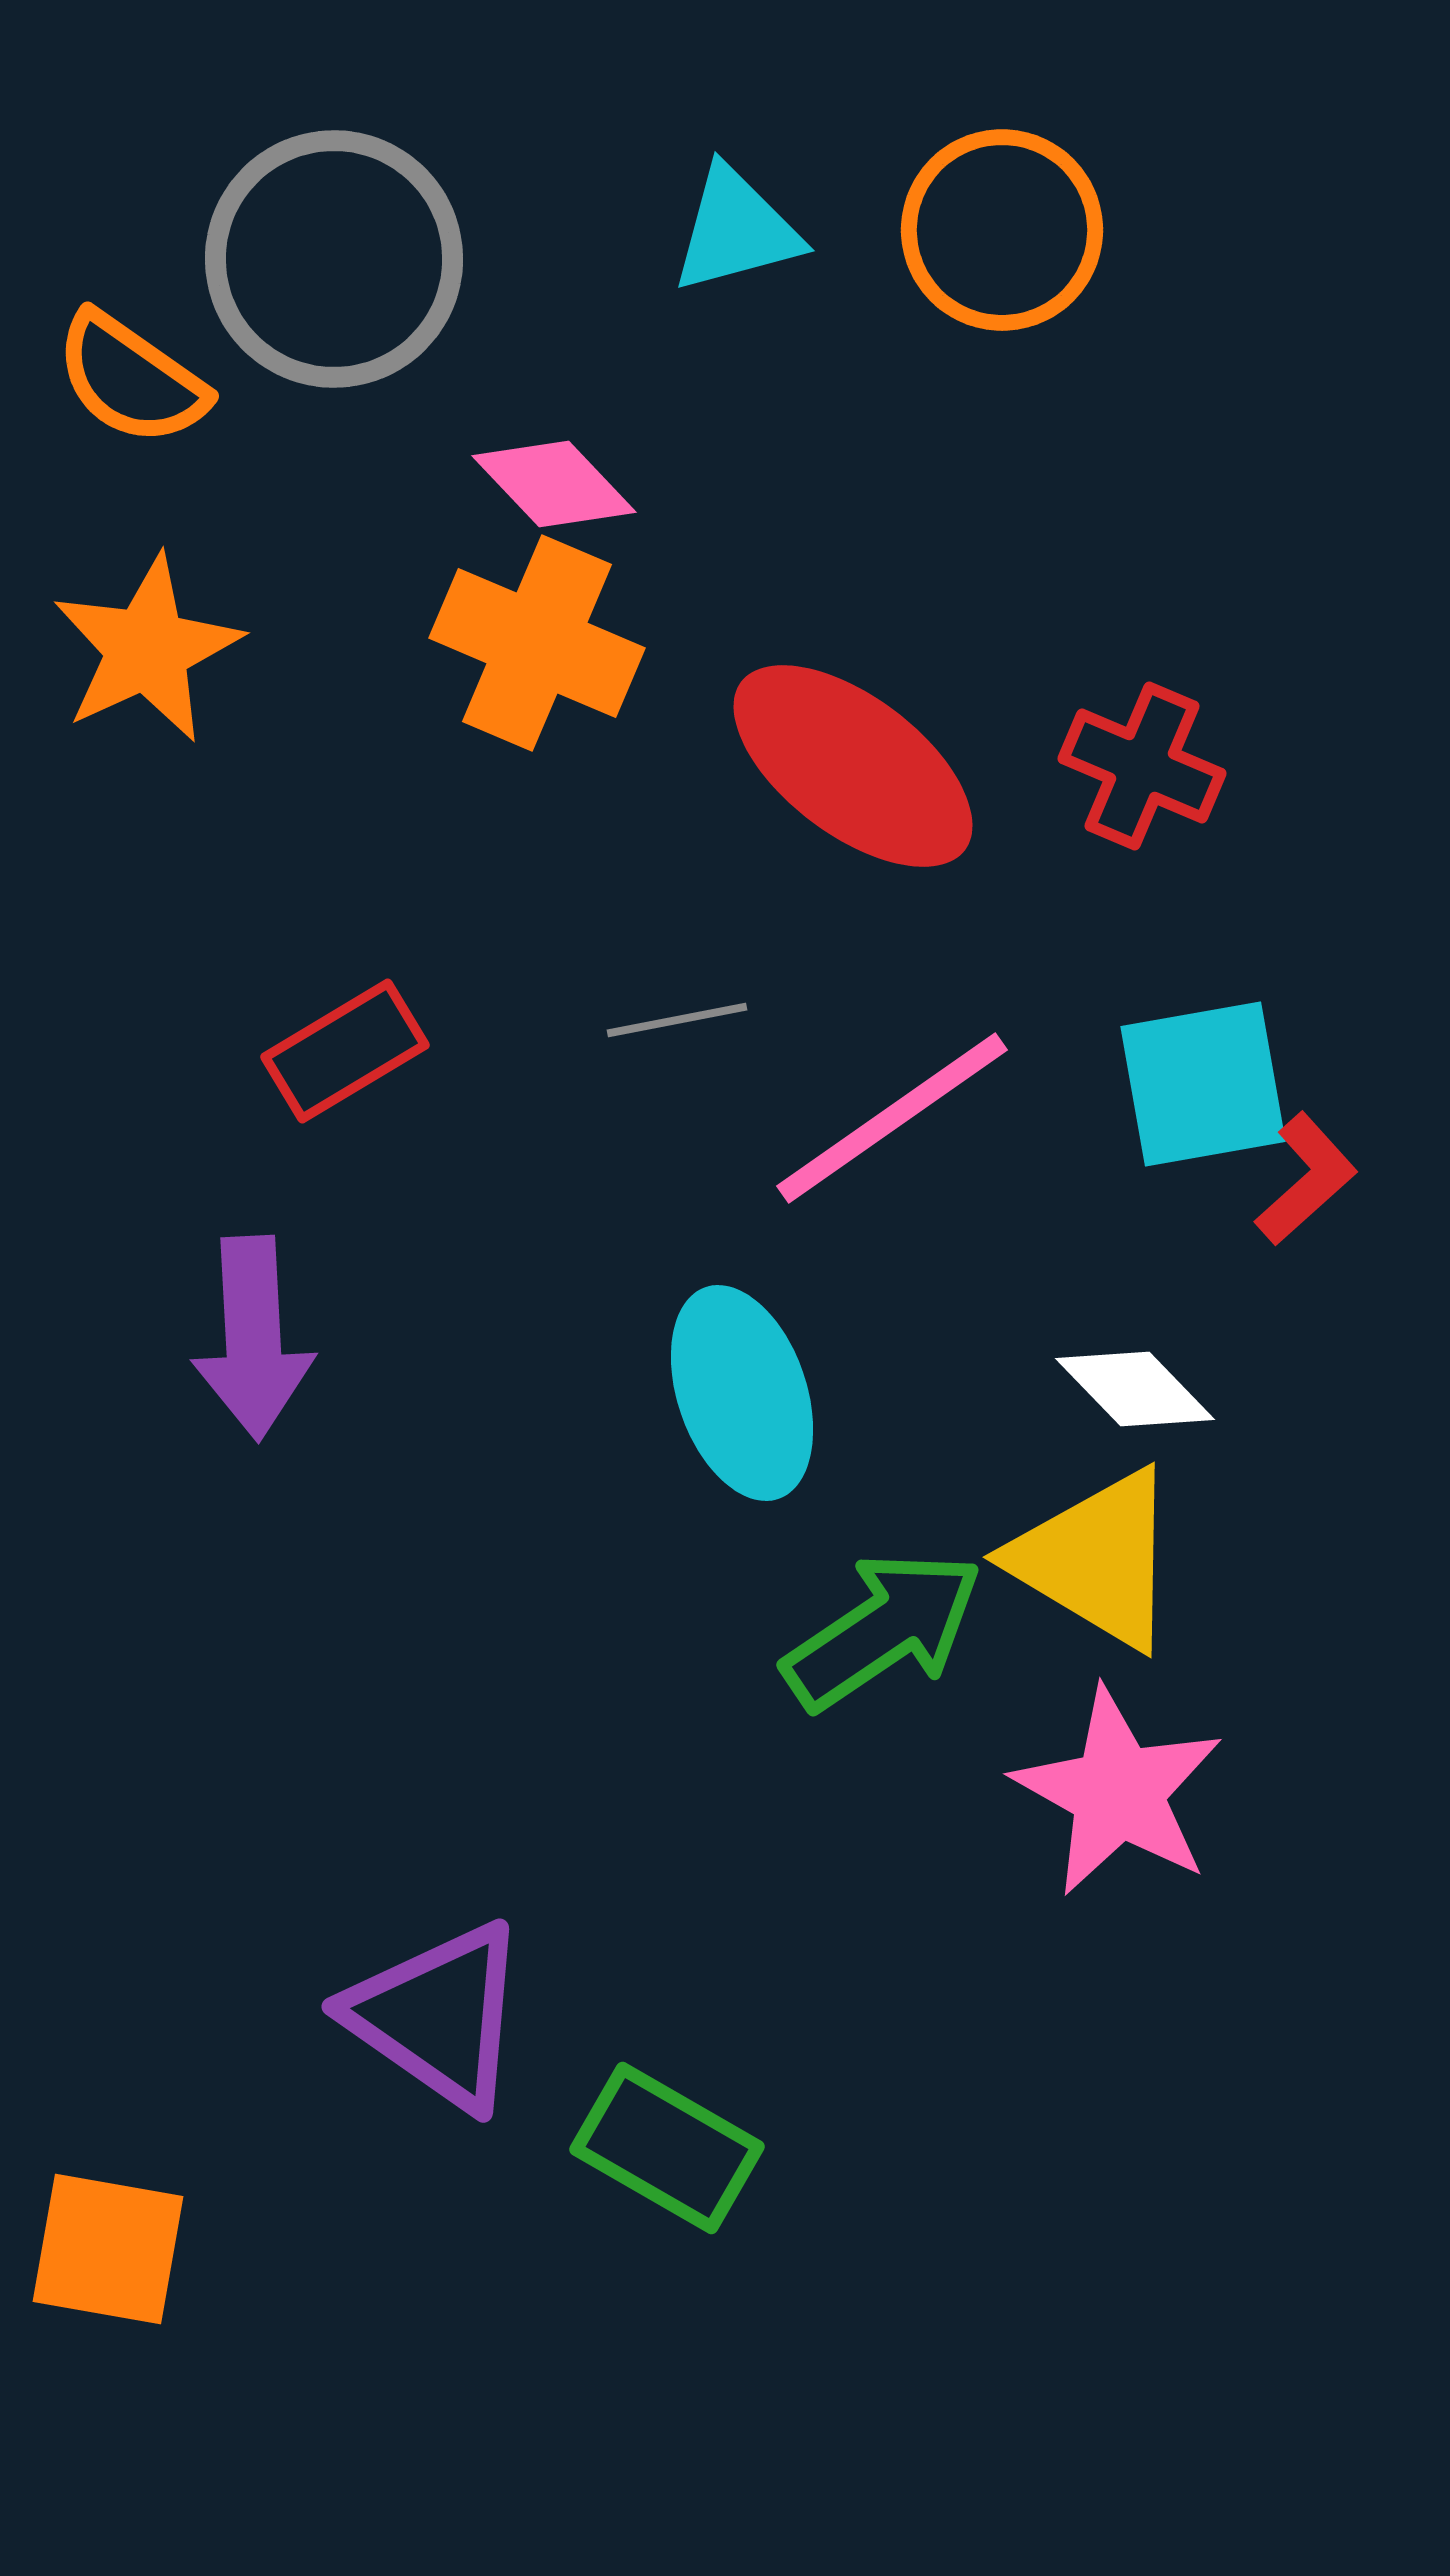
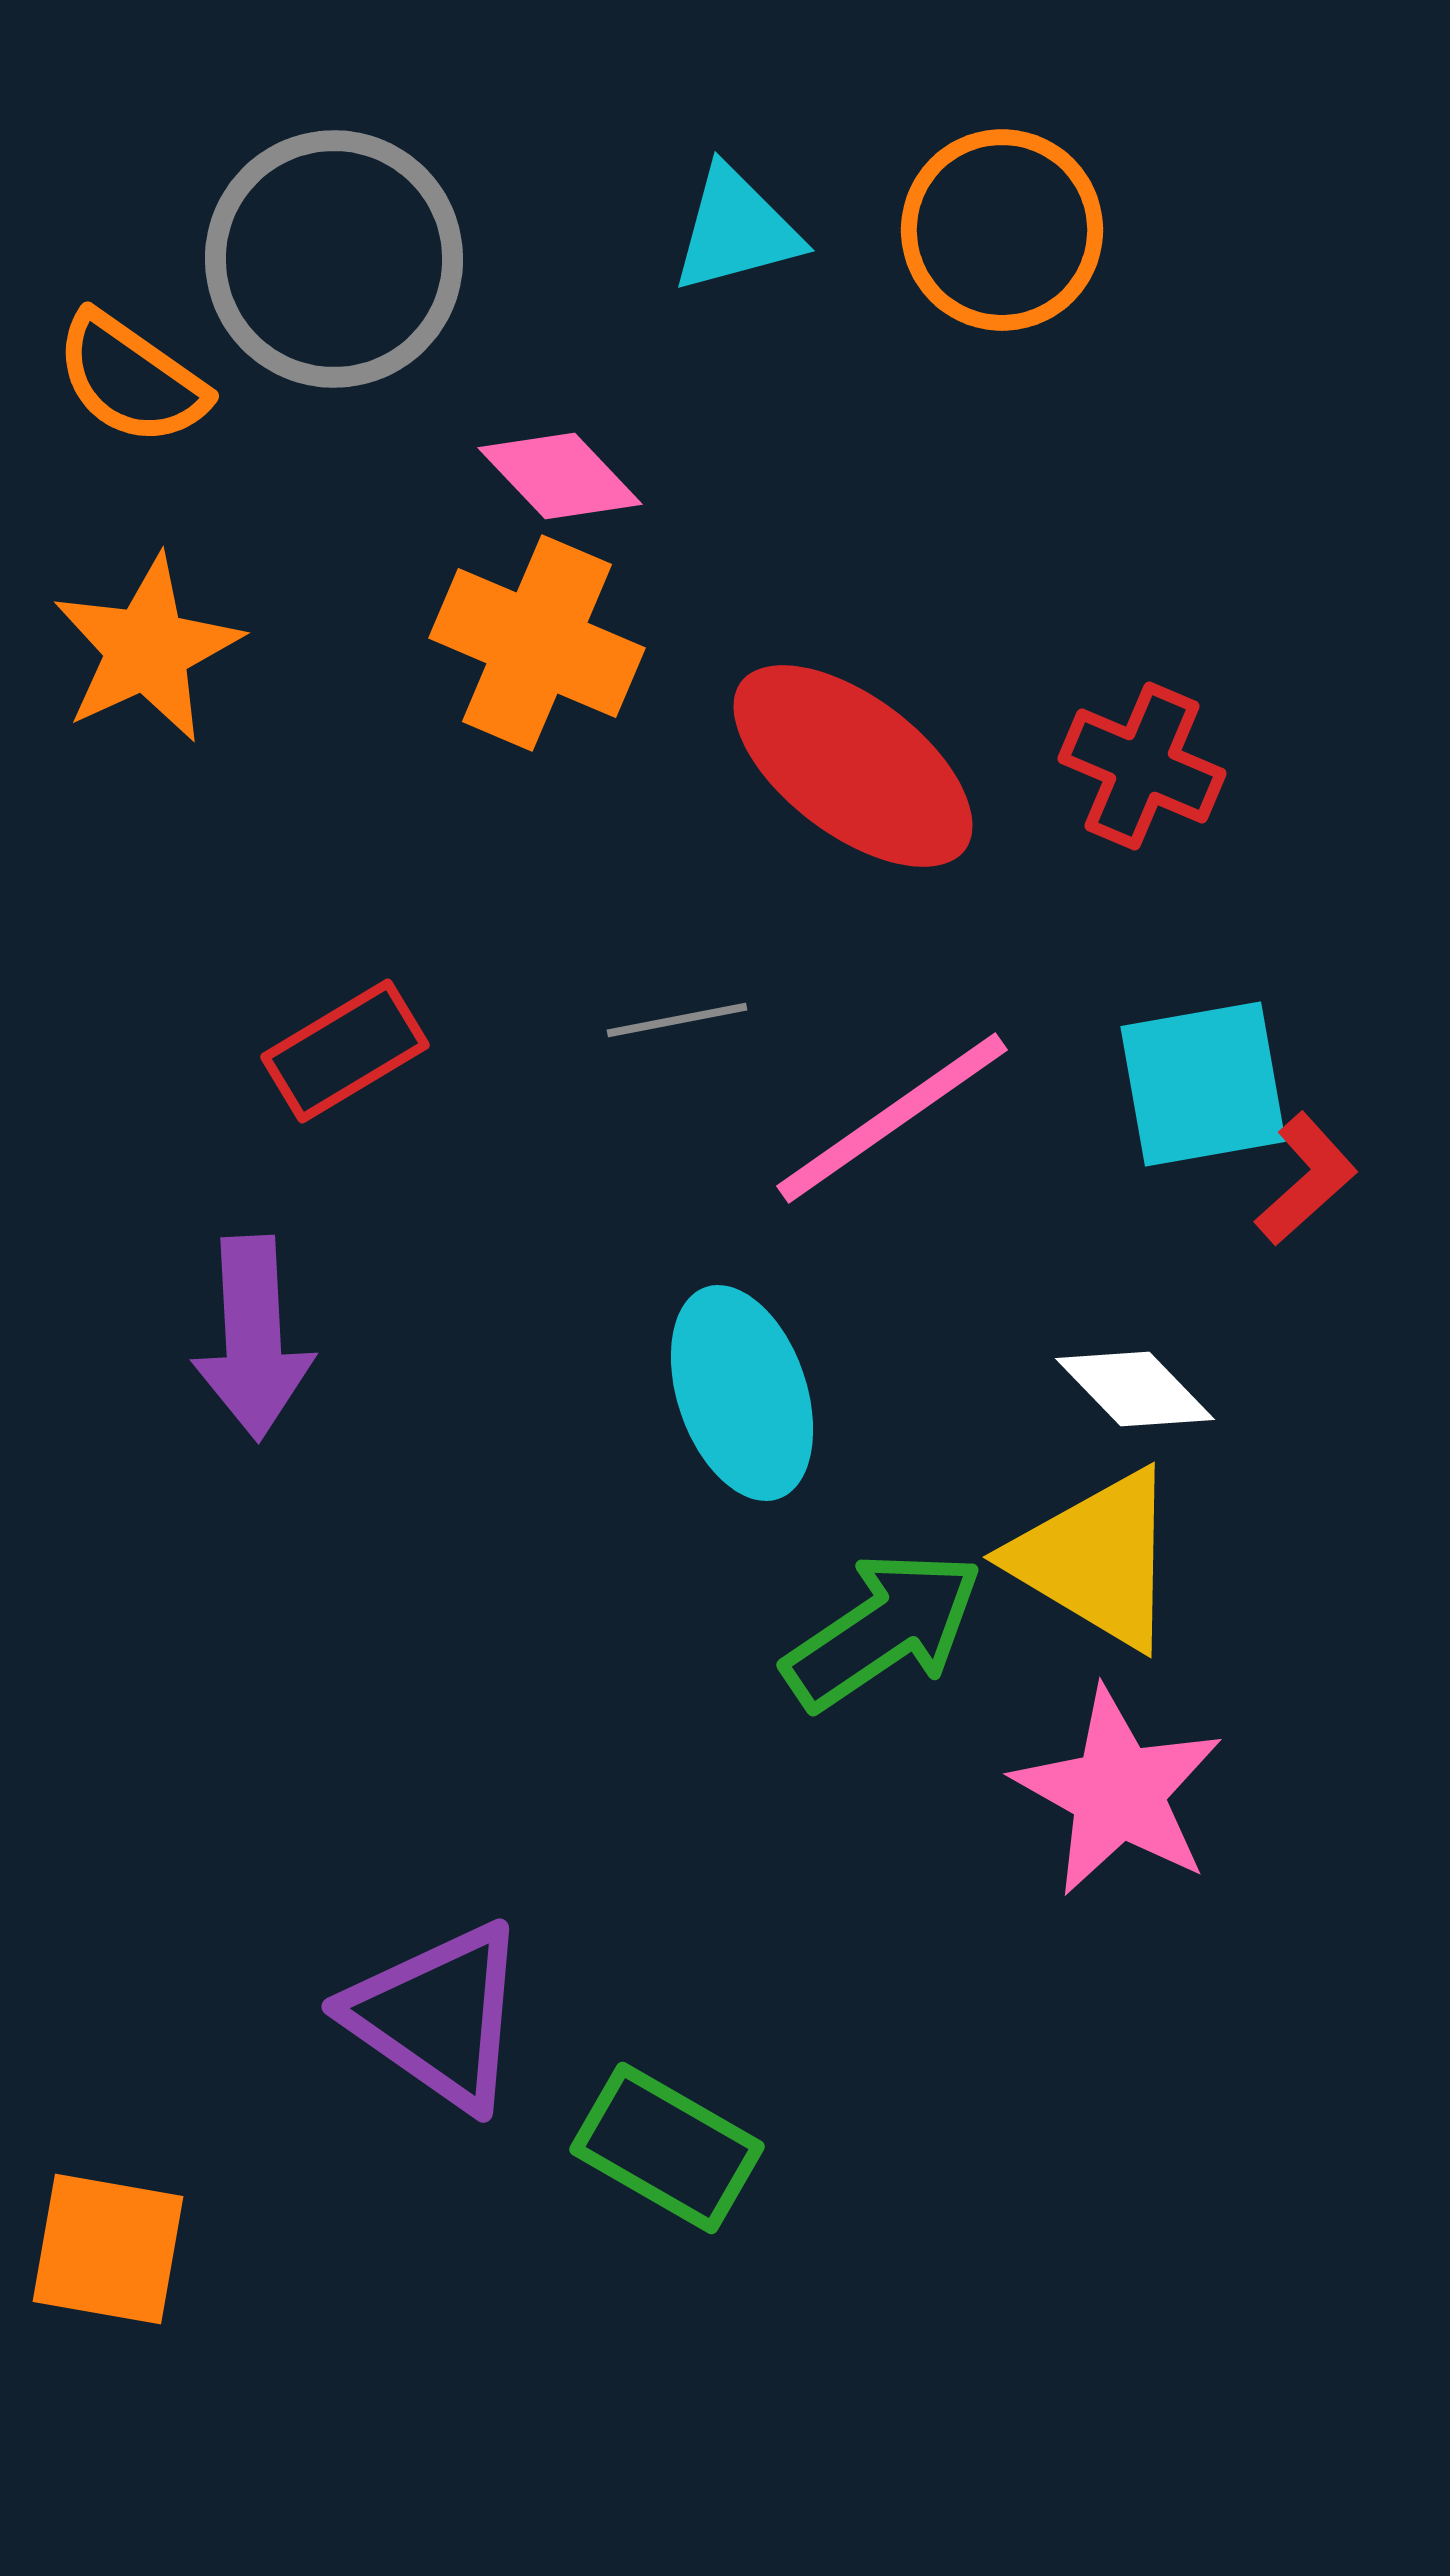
pink diamond: moved 6 px right, 8 px up
